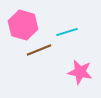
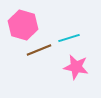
cyan line: moved 2 px right, 6 px down
pink star: moved 4 px left, 5 px up
